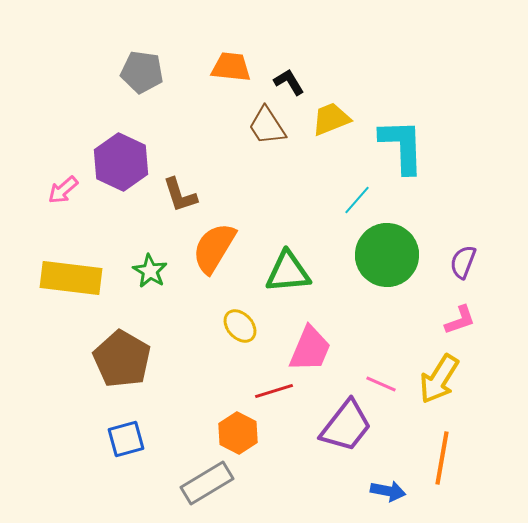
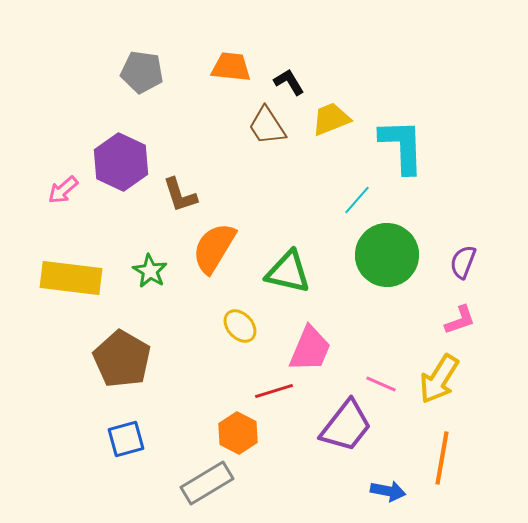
green triangle: rotated 18 degrees clockwise
